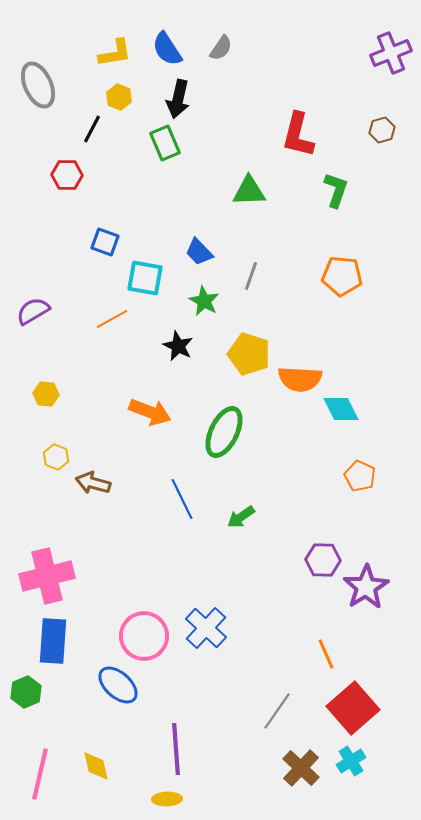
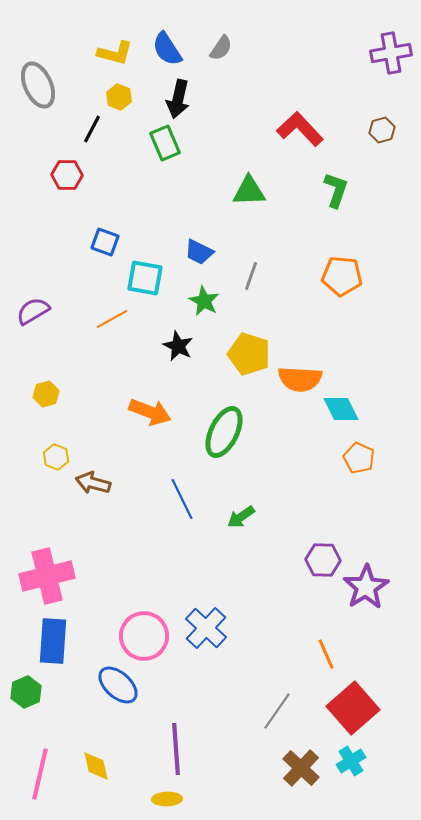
yellow L-shape at (115, 53): rotated 24 degrees clockwise
purple cross at (391, 53): rotated 12 degrees clockwise
red L-shape at (298, 135): moved 2 px right, 6 px up; rotated 123 degrees clockwise
blue trapezoid at (199, 252): rotated 20 degrees counterclockwise
yellow hexagon at (46, 394): rotated 20 degrees counterclockwise
orange pentagon at (360, 476): moved 1 px left, 18 px up
